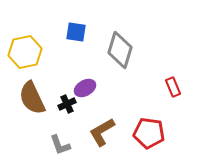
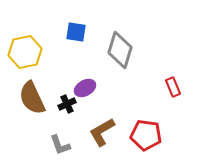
red pentagon: moved 3 px left, 2 px down
